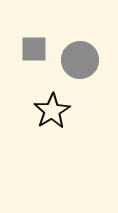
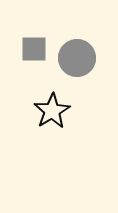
gray circle: moved 3 px left, 2 px up
